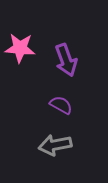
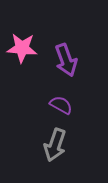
pink star: moved 2 px right
gray arrow: rotated 60 degrees counterclockwise
